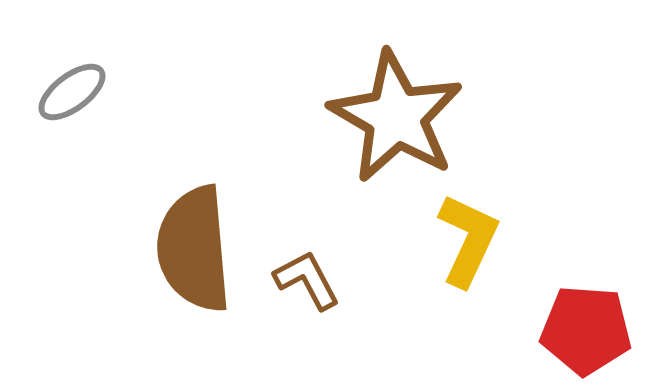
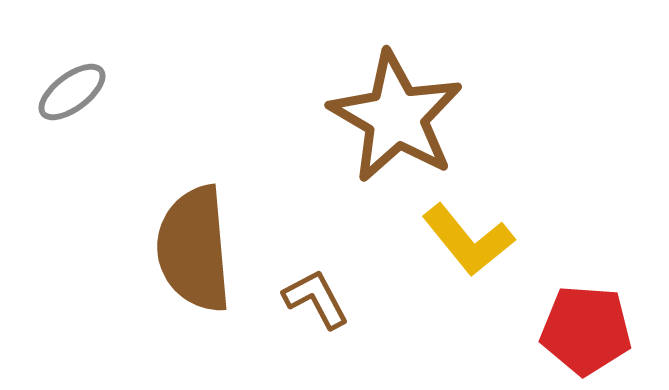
yellow L-shape: rotated 116 degrees clockwise
brown L-shape: moved 9 px right, 19 px down
